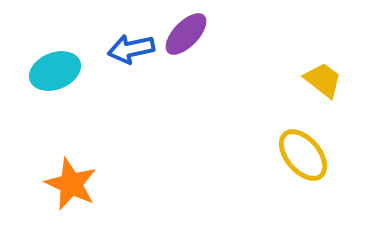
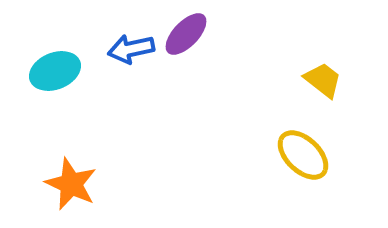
yellow ellipse: rotated 6 degrees counterclockwise
